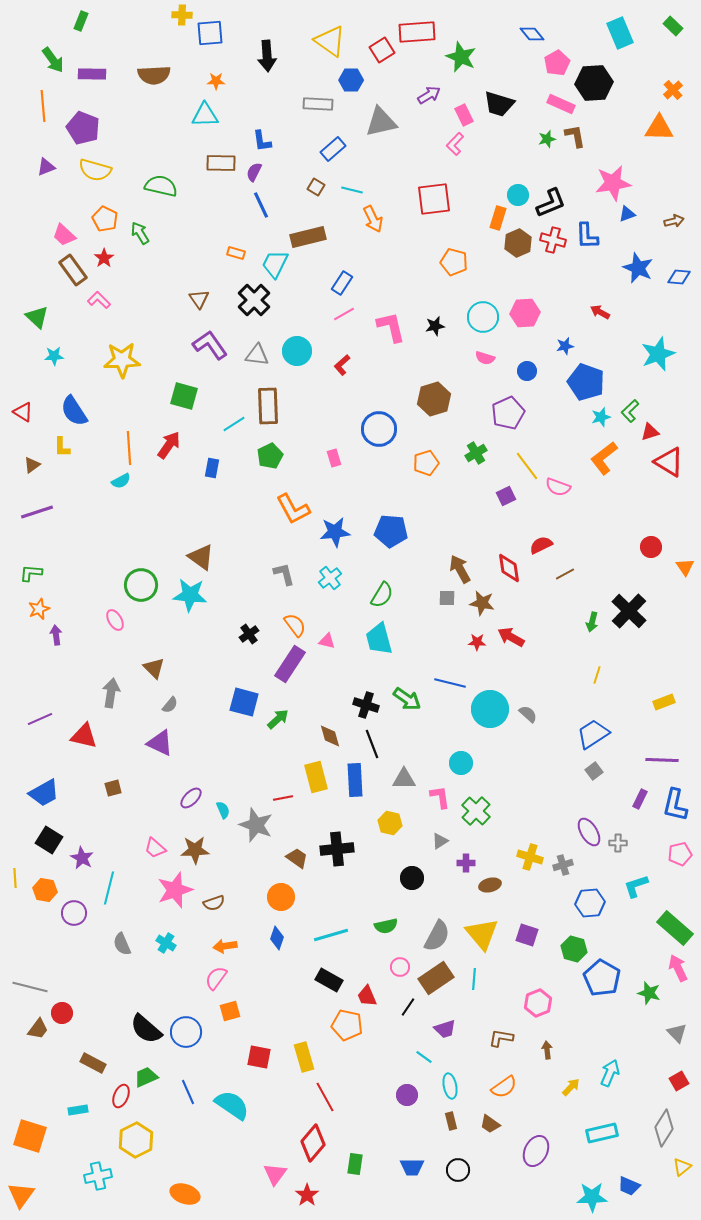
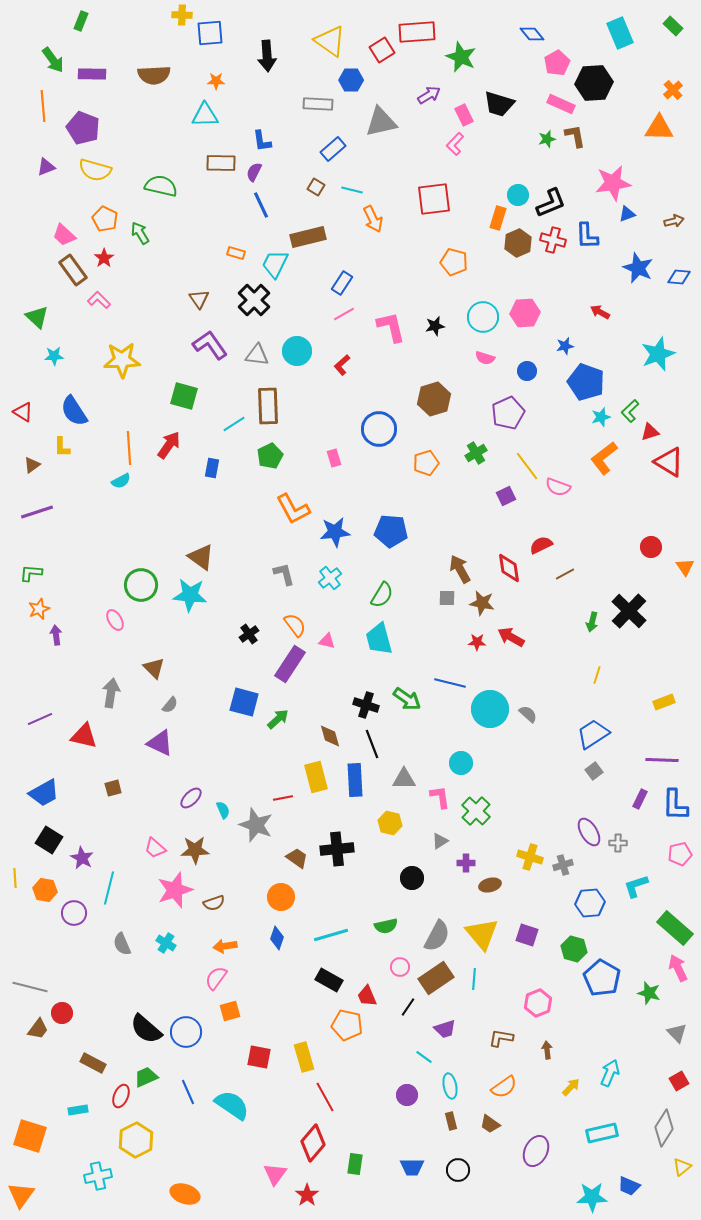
blue L-shape at (675, 805): rotated 12 degrees counterclockwise
